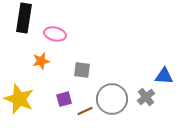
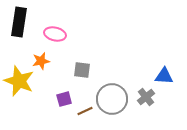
black rectangle: moved 5 px left, 4 px down
yellow star: moved 18 px up
